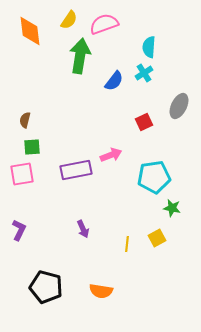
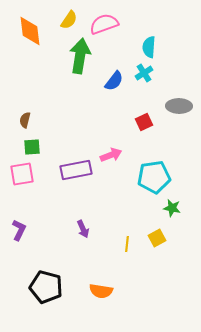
gray ellipse: rotated 65 degrees clockwise
